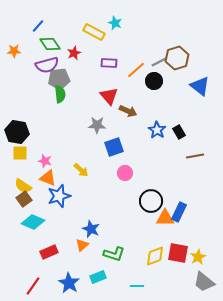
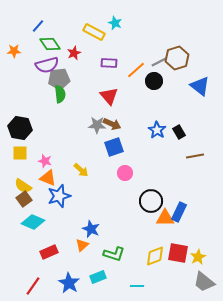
brown arrow at (128, 111): moved 16 px left, 13 px down
black hexagon at (17, 132): moved 3 px right, 4 px up
